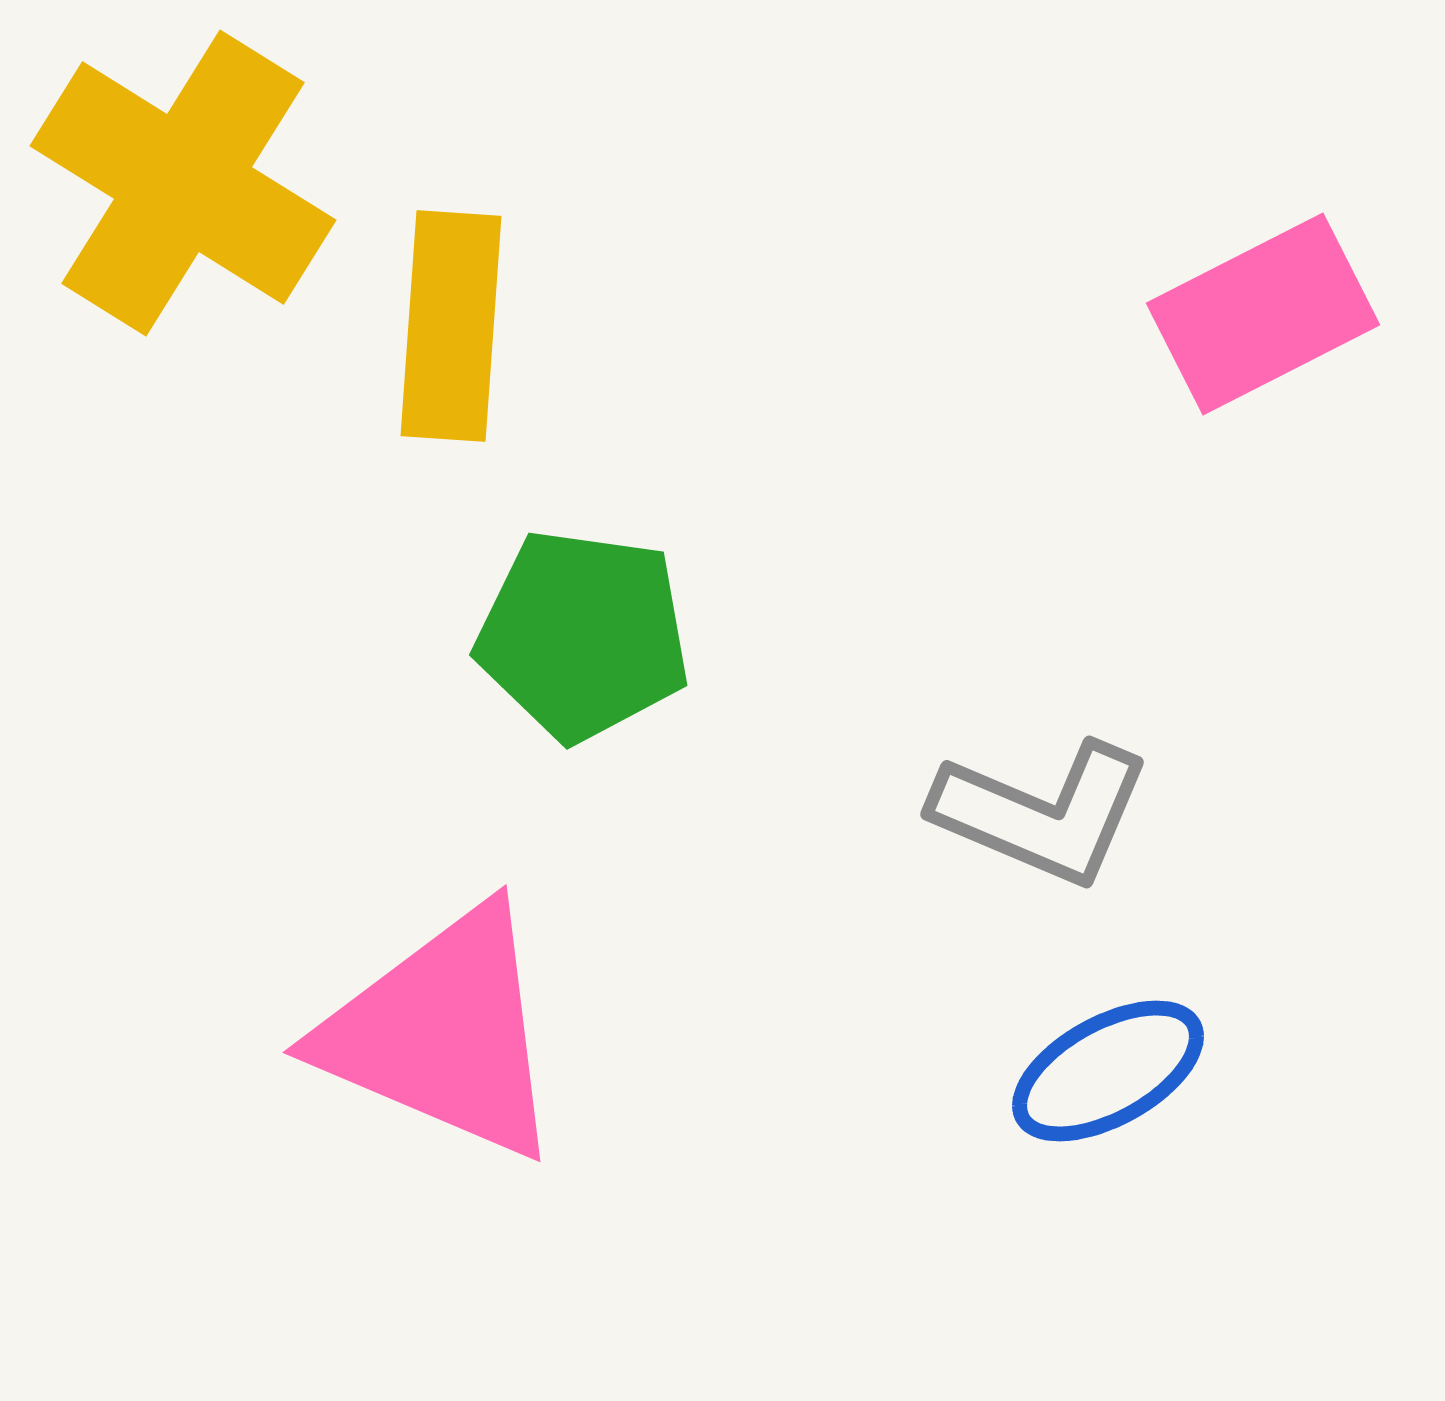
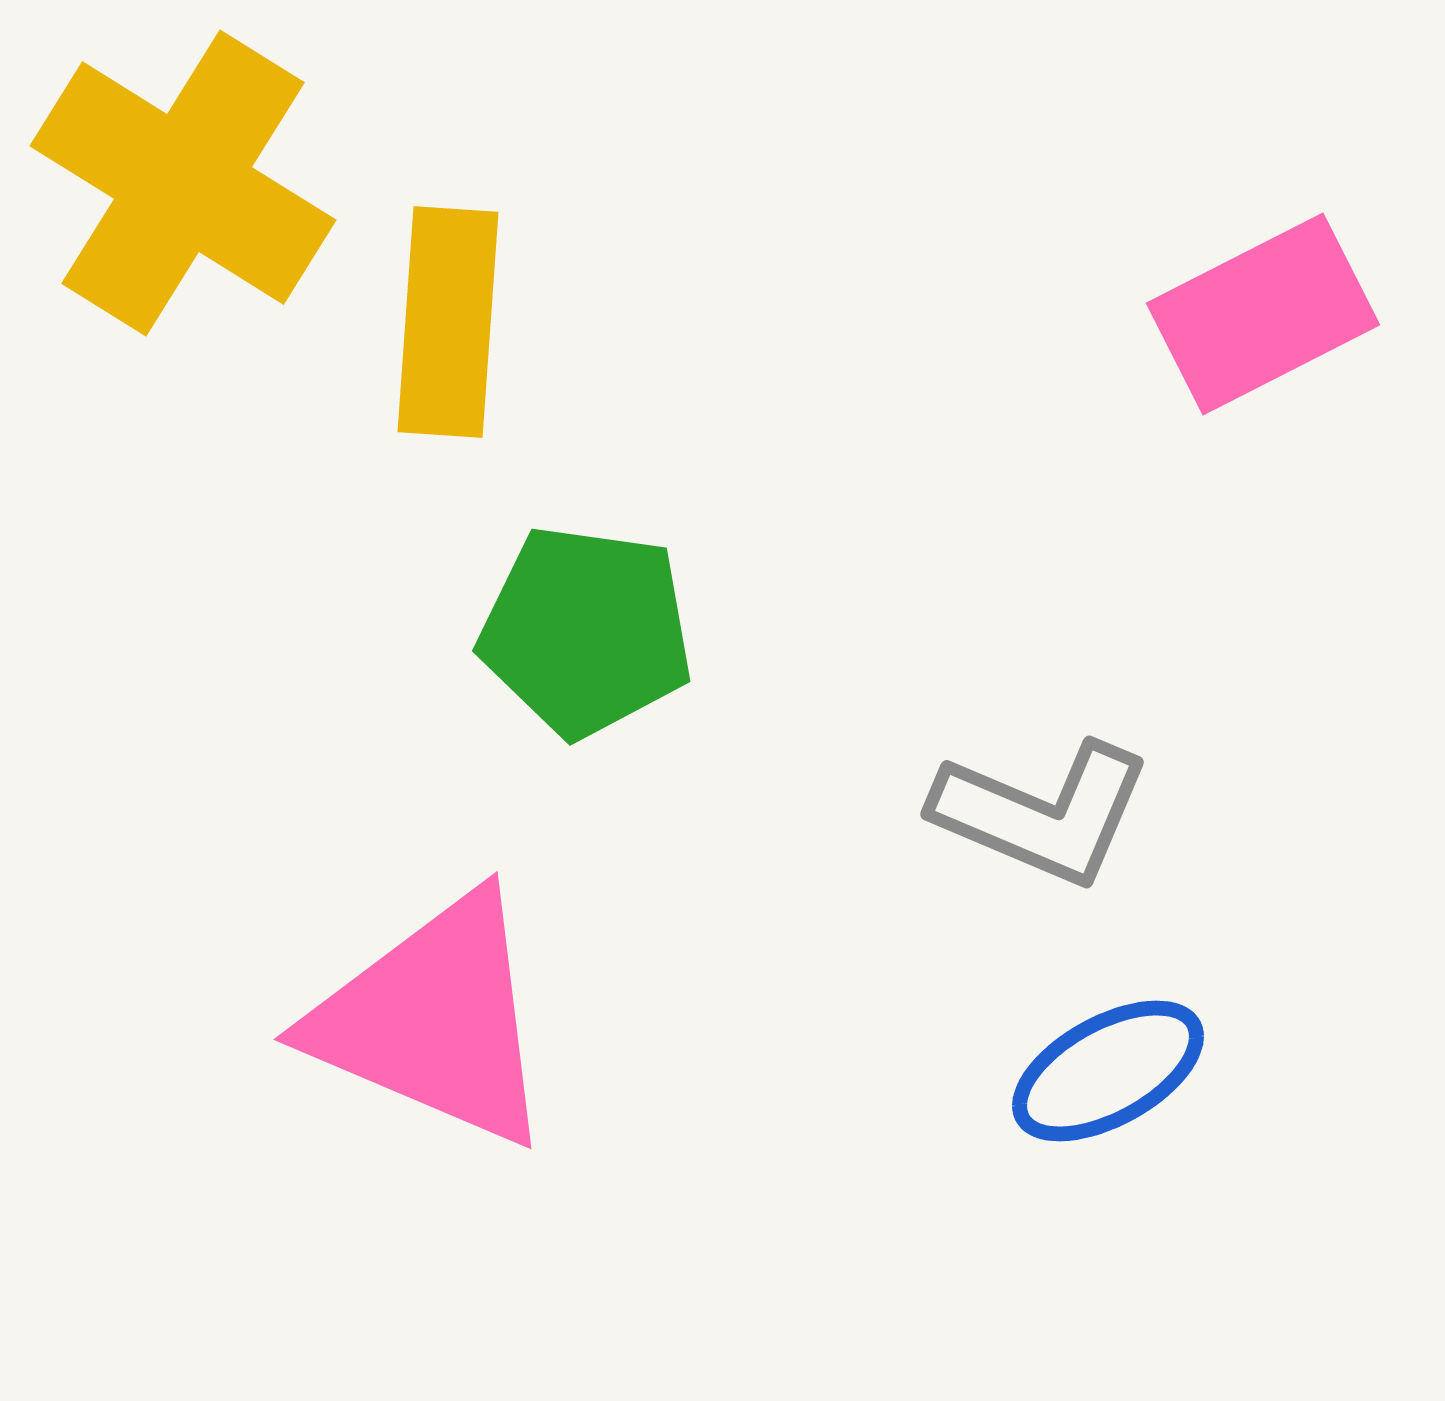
yellow rectangle: moved 3 px left, 4 px up
green pentagon: moved 3 px right, 4 px up
pink triangle: moved 9 px left, 13 px up
